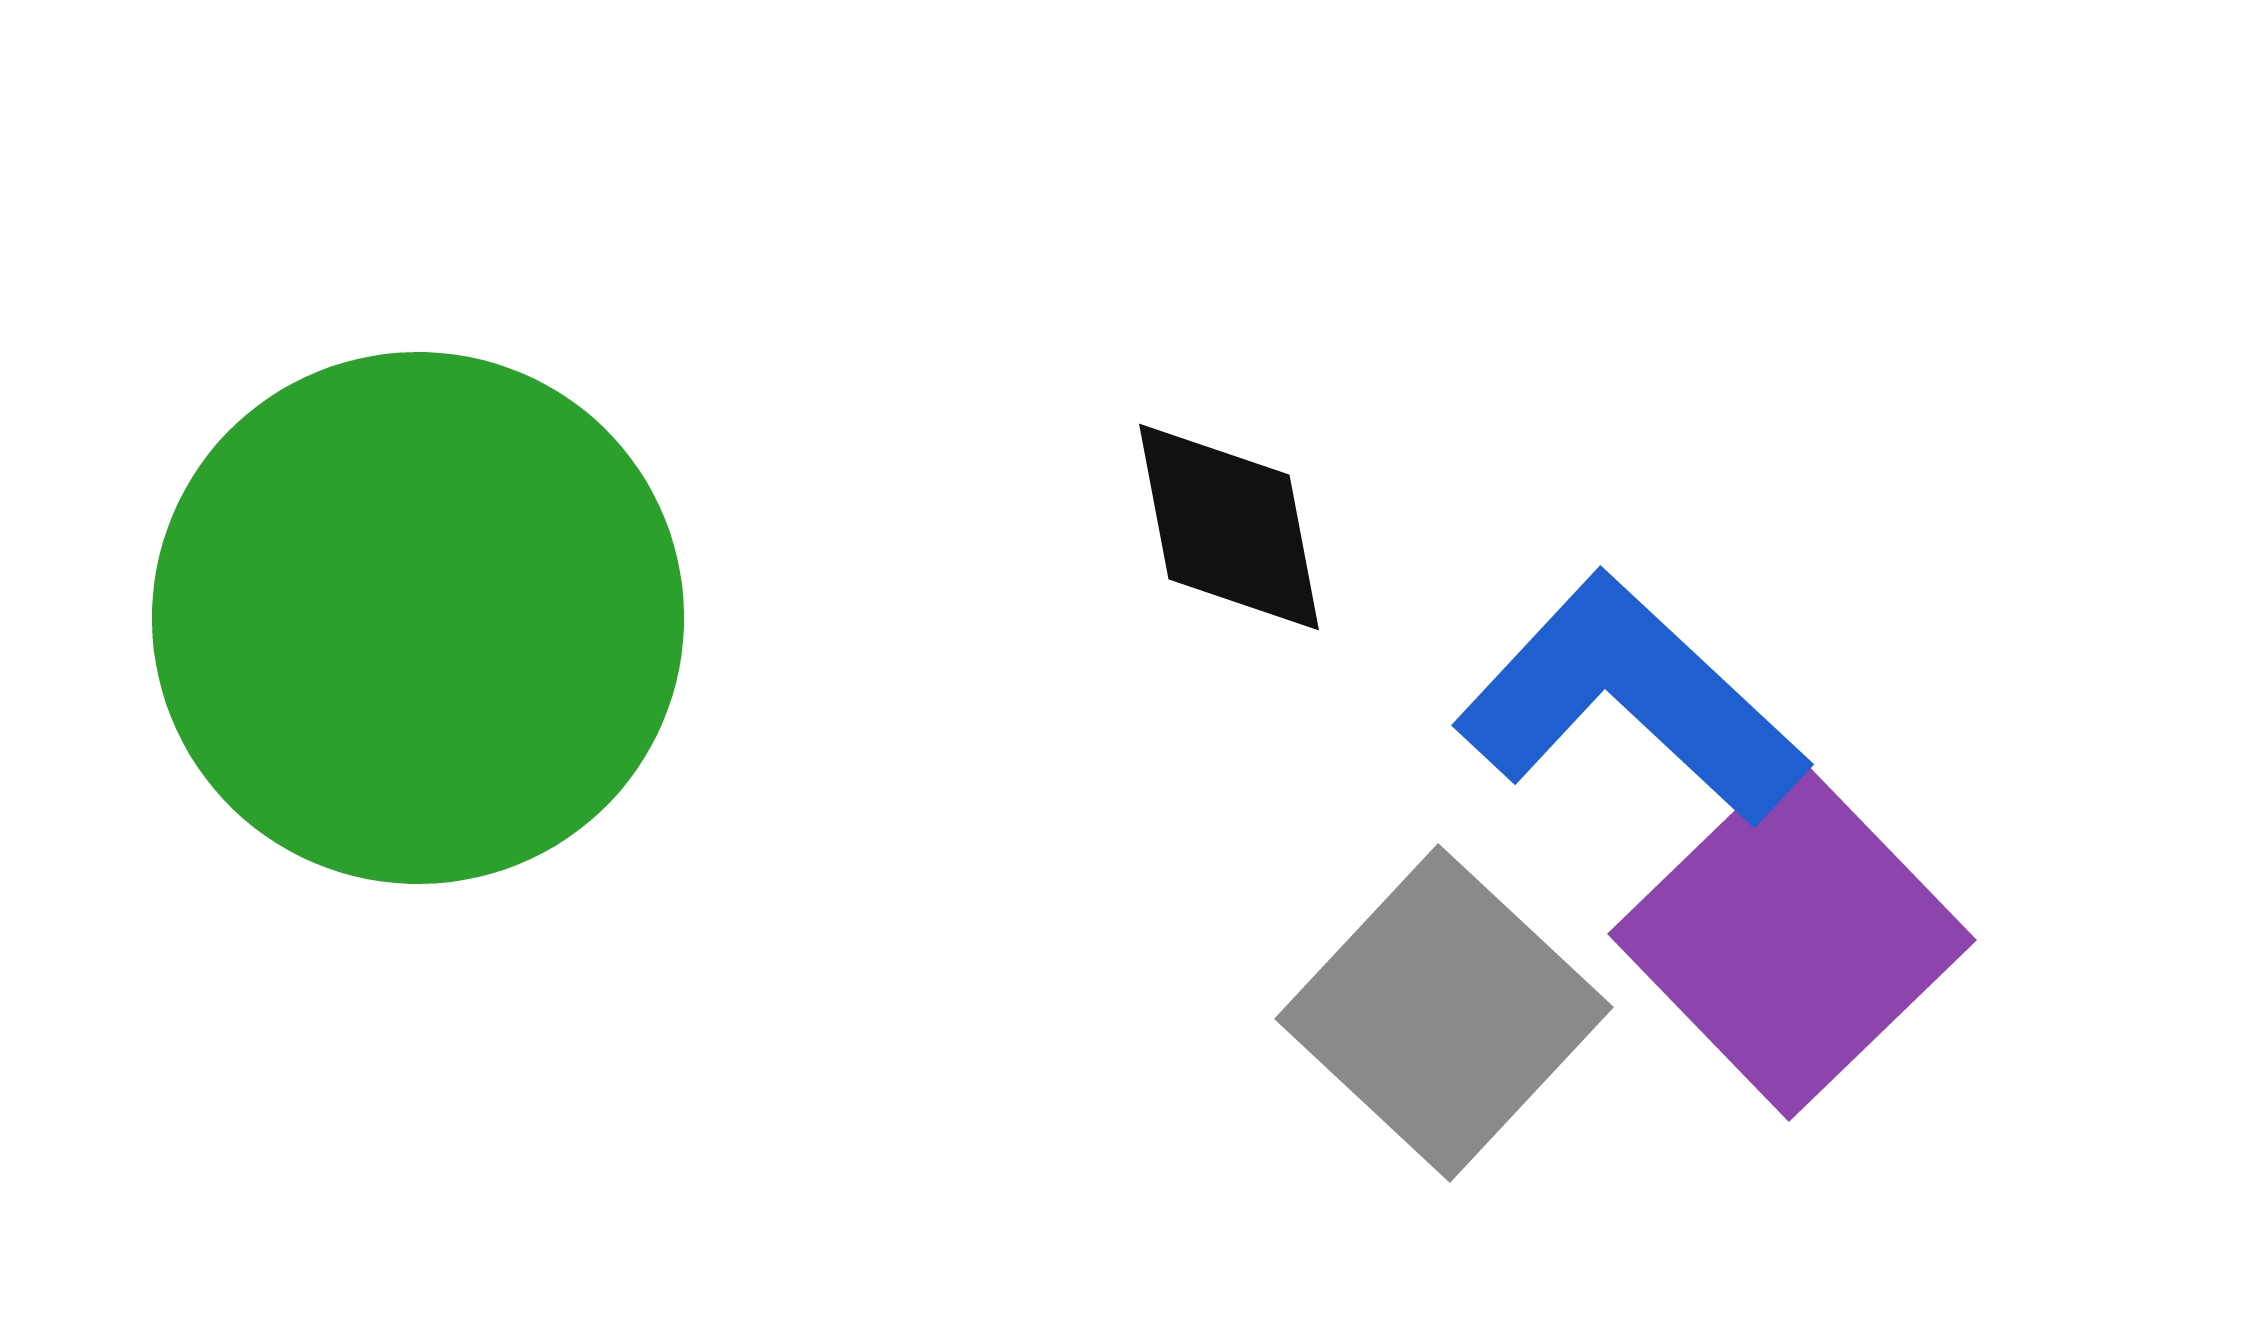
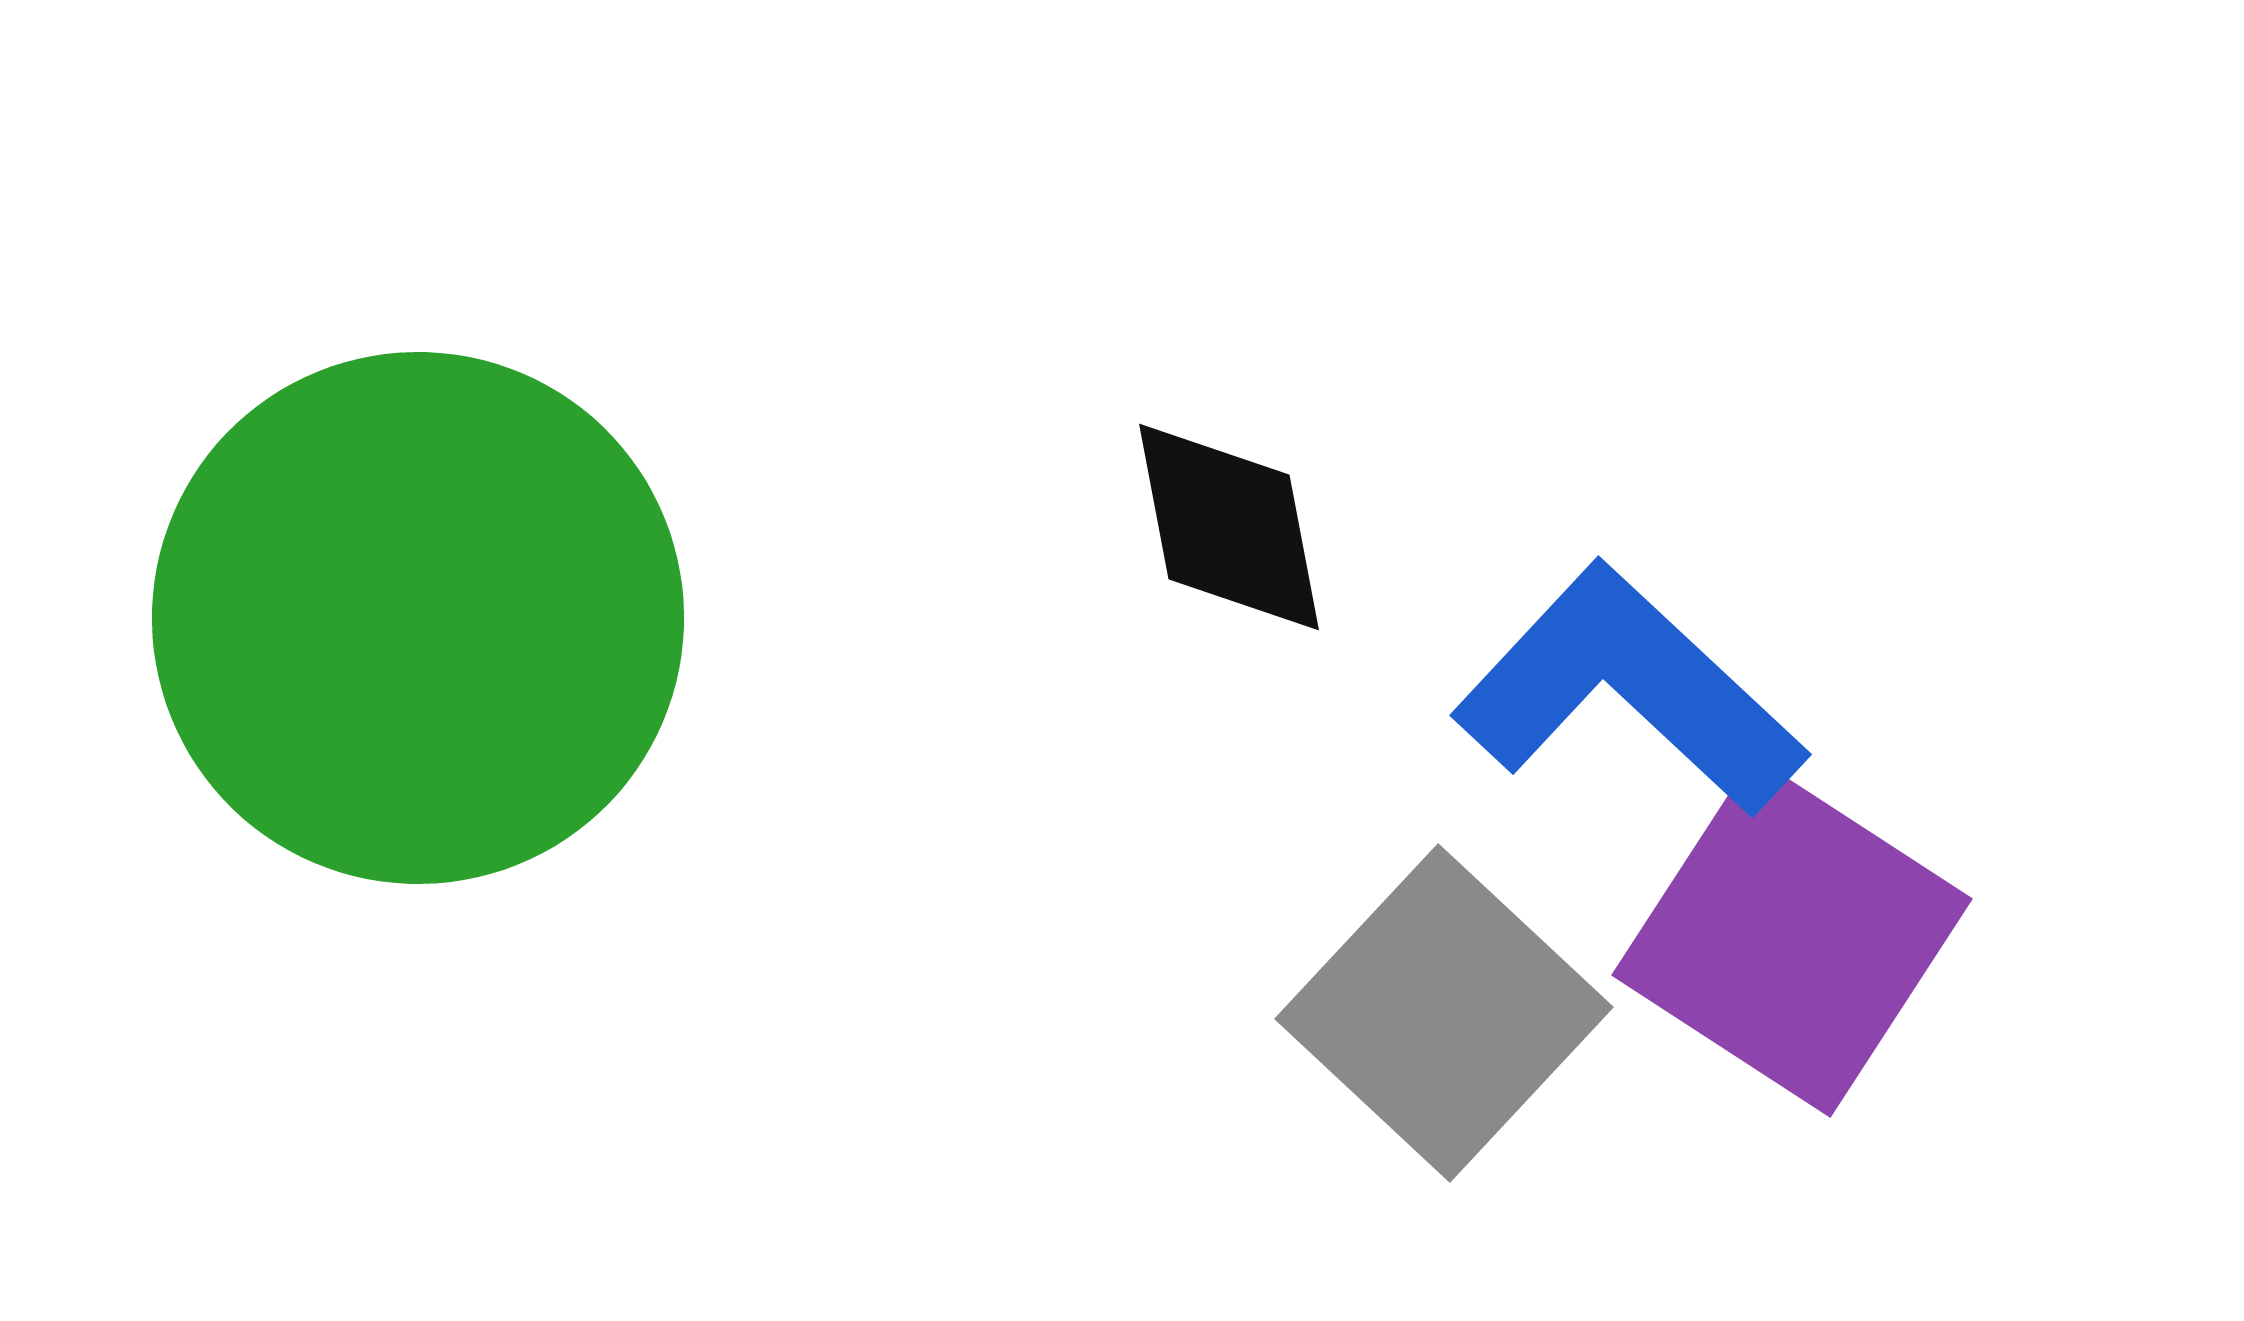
blue L-shape: moved 2 px left, 10 px up
purple square: rotated 13 degrees counterclockwise
